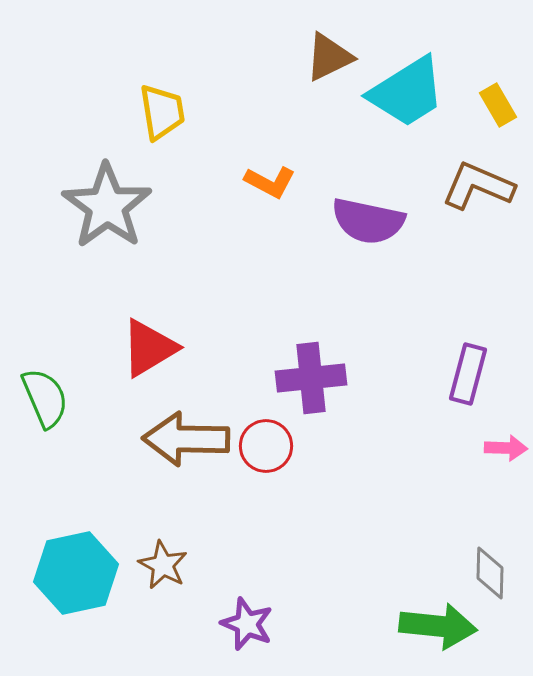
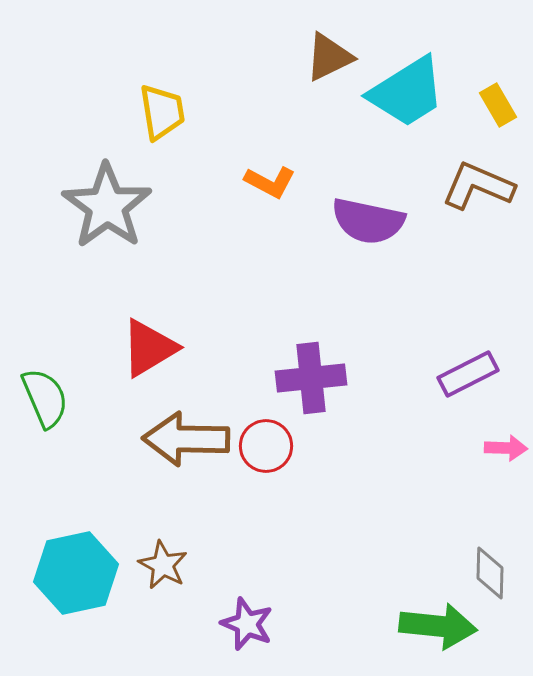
purple rectangle: rotated 48 degrees clockwise
